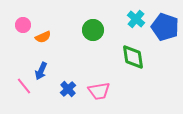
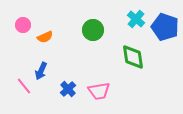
orange semicircle: moved 2 px right
